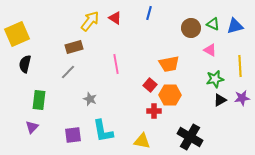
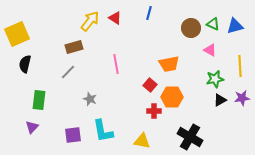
orange hexagon: moved 2 px right, 2 px down
